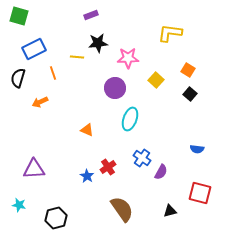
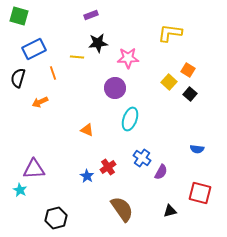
yellow square: moved 13 px right, 2 px down
cyan star: moved 1 px right, 15 px up; rotated 16 degrees clockwise
